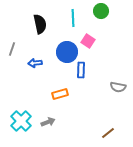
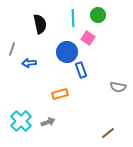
green circle: moved 3 px left, 4 px down
pink square: moved 3 px up
blue arrow: moved 6 px left
blue rectangle: rotated 21 degrees counterclockwise
